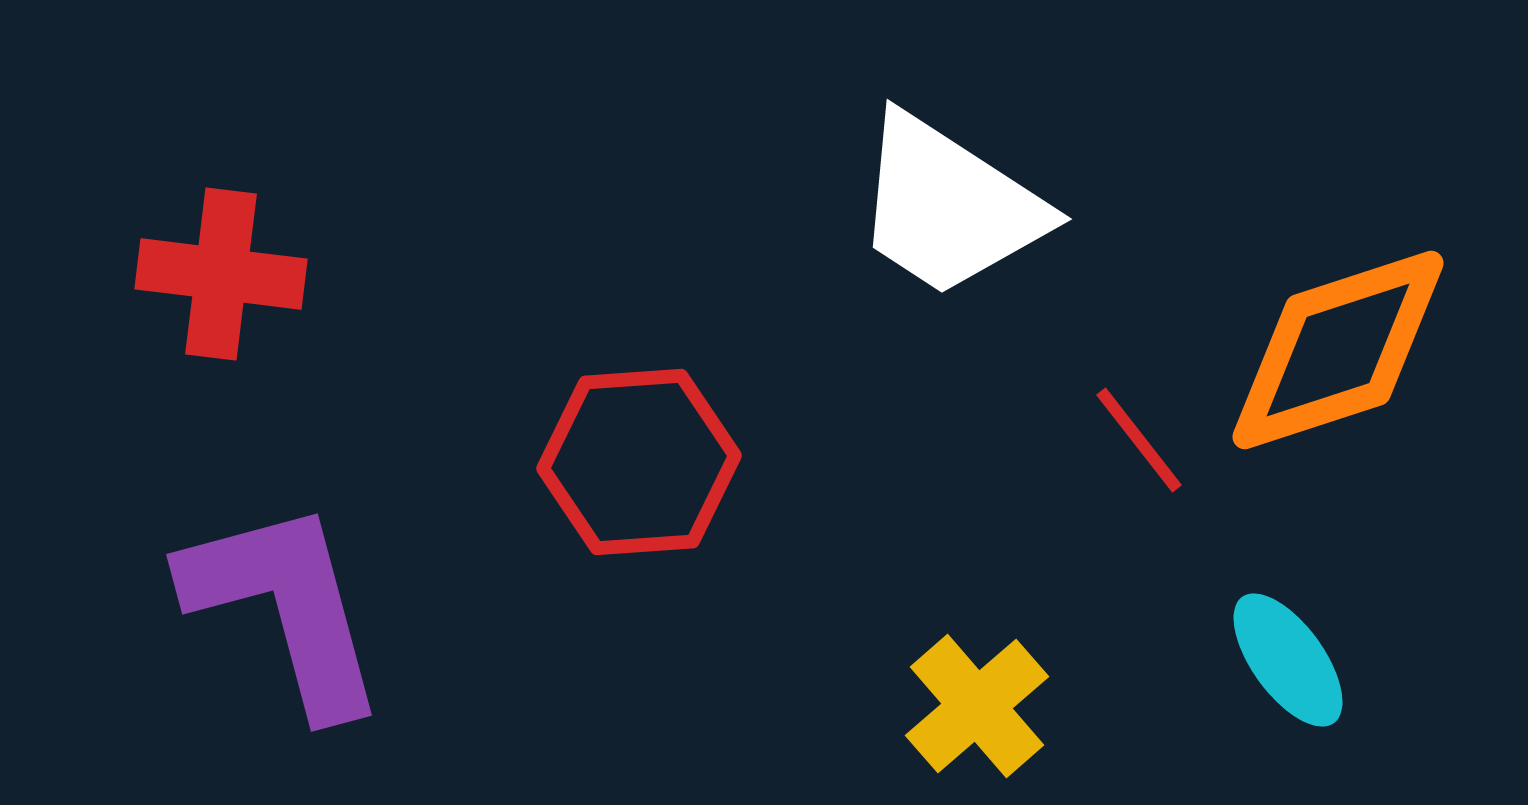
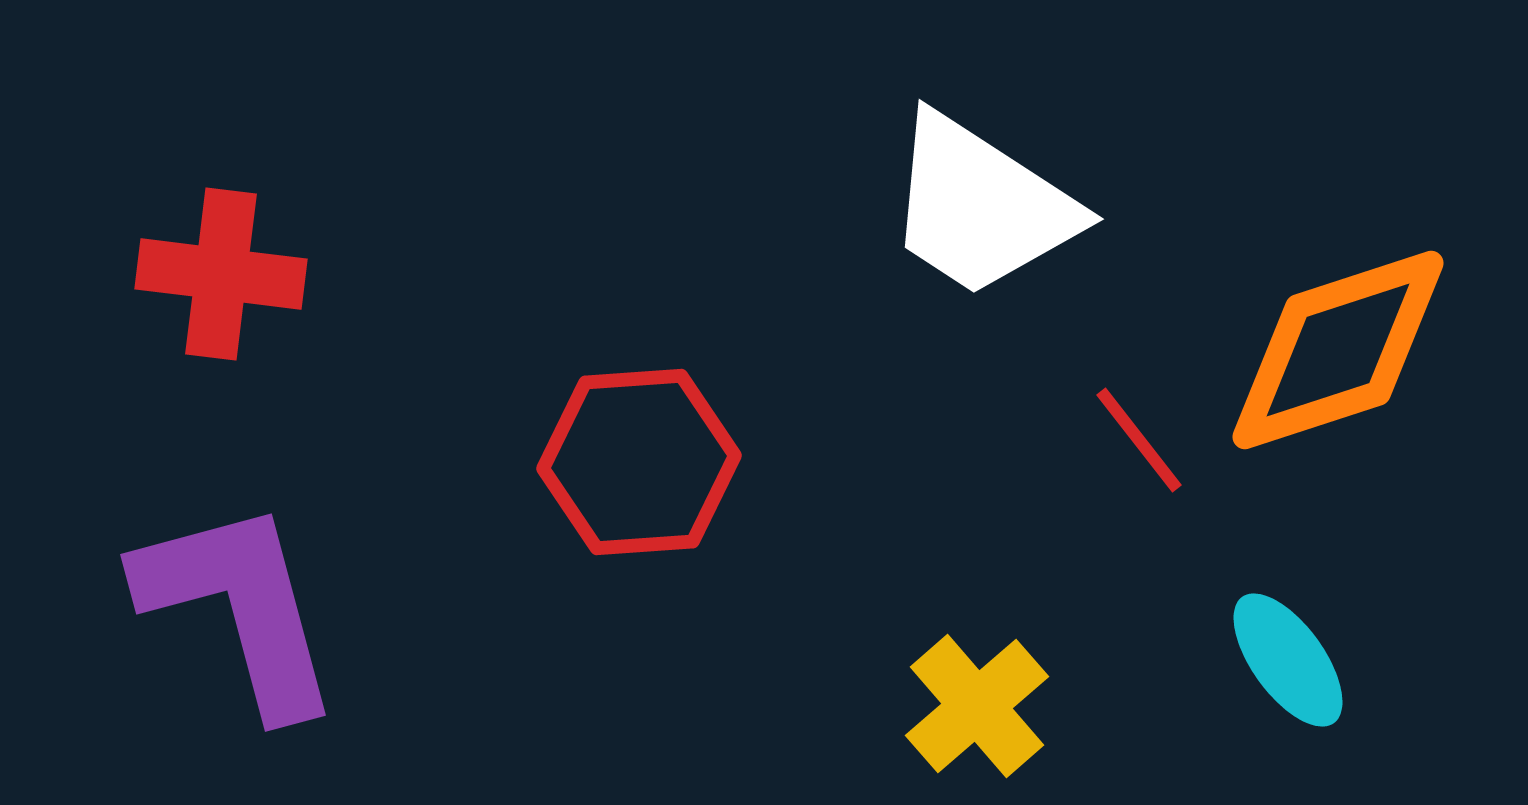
white trapezoid: moved 32 px right
purple L-shape: moved 46 px left
